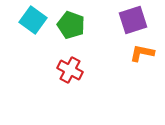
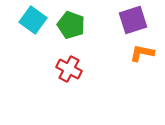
red cross: moved 1 px left, 1 px up
